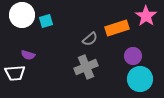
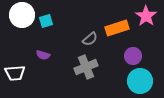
purple semicircle: moved 15 px right
cyan circle: moved 2 px down
